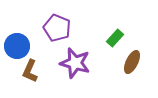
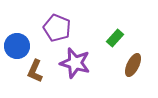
brown ellipse: moved 1 px right, 3 px down
brown L-shape: moved 5 px right
